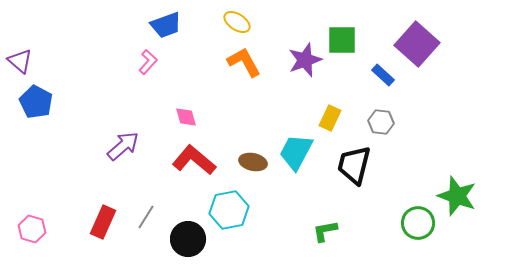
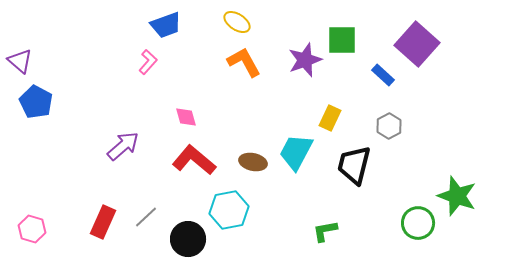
gray hexagon: moved 8 px right, 4 px down; rotated 25 degrees clockwise
gray line: rotated 15 degrees clockwise
